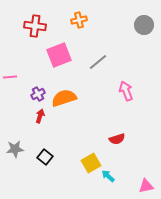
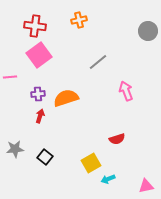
gray circle: moved 4 px right, 6 px down
pink square: moved 20 px left; rotated 15 degrees counterclockwise
purple cross: rotated 24 degrees clockwise
orange semicircle: moved 2 px right
cyan arrow: moved 3 px down; rotated 64 degrees counterclockwise
